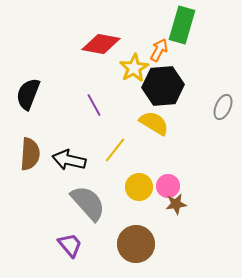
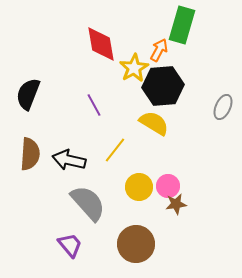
red diamond: rotated 69 degrees clockwise
